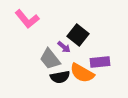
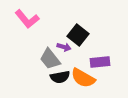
purple arrow: rotated 24 degrees counterclockwise
orange semicircle: moved 1 px right, 5 px down
